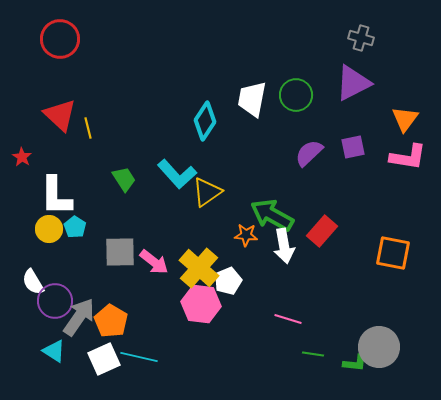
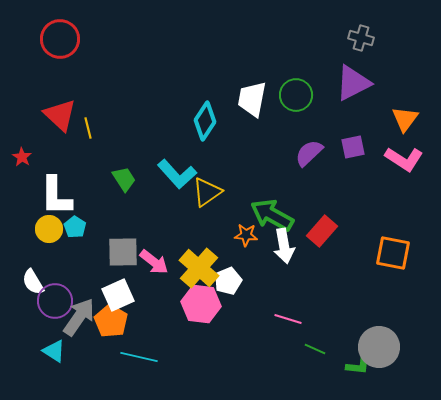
pink L-shape: moved 4 px left, 2 px down; rotated 24 degrees clockwise
gray square: moved 3 px right
green line: moved 2 px right, 5 px up; rotated 15 degrees clockwise
white square: moved 14 px right, 64 px up
green L-shape: moved 3 px right, 3 px down
